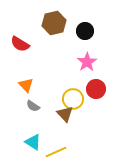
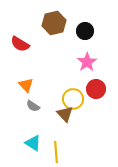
cyan triangle: moved 1 px down
yellow line: rotated 70 degrees counterclockwise
